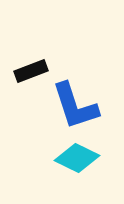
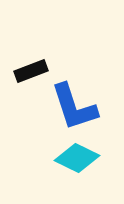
blue L-shape: moved 1 px left, 1 px down
